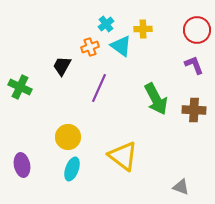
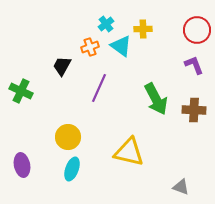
green cross: moved 1 px right, 4 px down
yellow triangle: moved 6 px right, 4 px up; rotated 24 degrees counterclockwise
